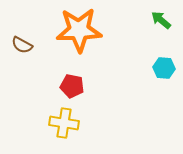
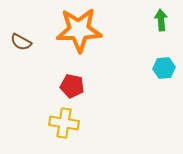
green arrow: rotated 45 degrees clockwise
brown semicircle: moved 1 px left, 3 px up
cyan hexagon: rotated 10 degrees counterclockwise
